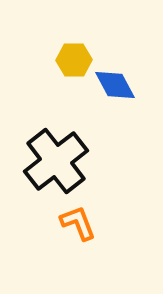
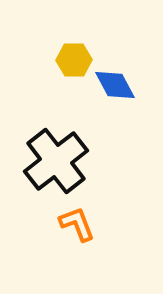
orange L-shape: moved 1 px left, 1 px down
